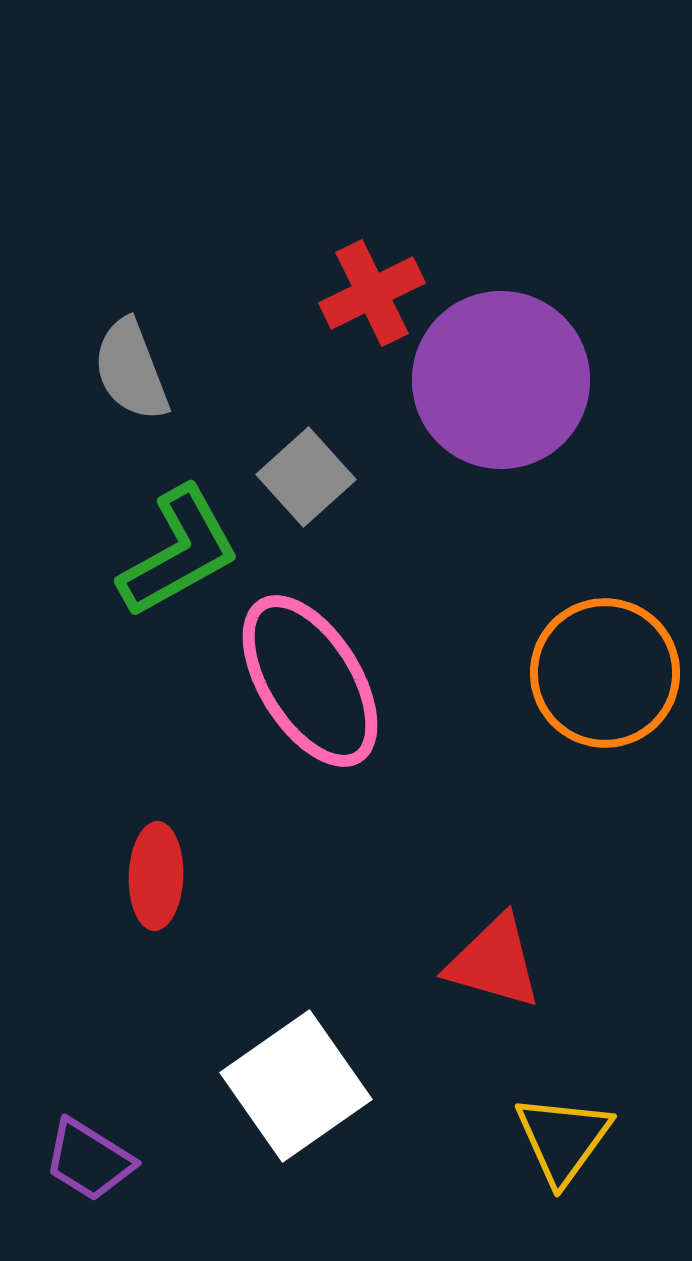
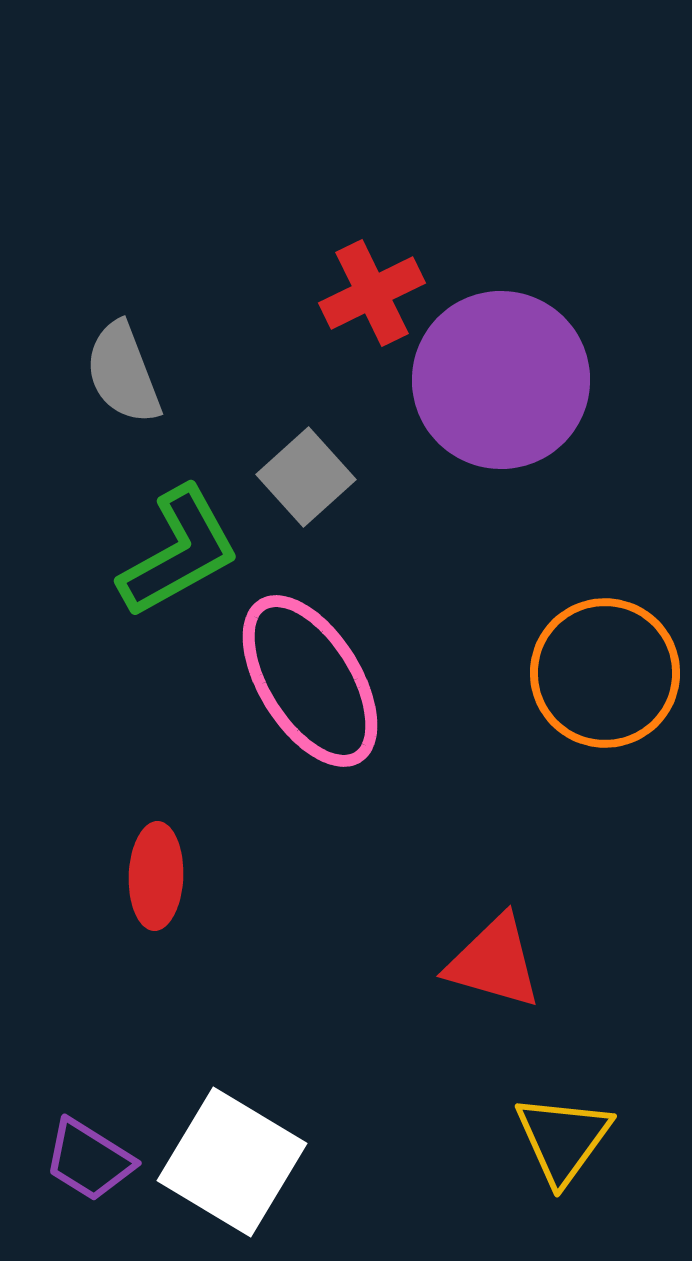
gray semicircle: moved 8 px left, 3 px down
white square: moved 64 px left, 76 px down; rotated 24 degrees counterclockwise
